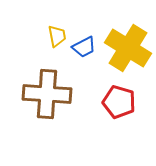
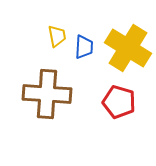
blue trapezoid: rotated 60 degrees counterclockwise
